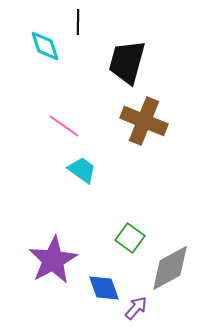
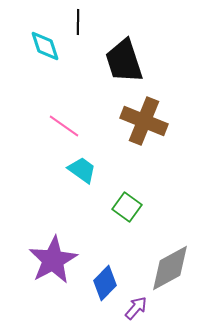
black trapezoid: moved 3 px left, 1 px up; rotated 33 degrees counterclockwise
green square: moved 3 px left, 31 px up
blue diamond: moved 1 px right, 5 px up; rotated 64 degrees clockwise
